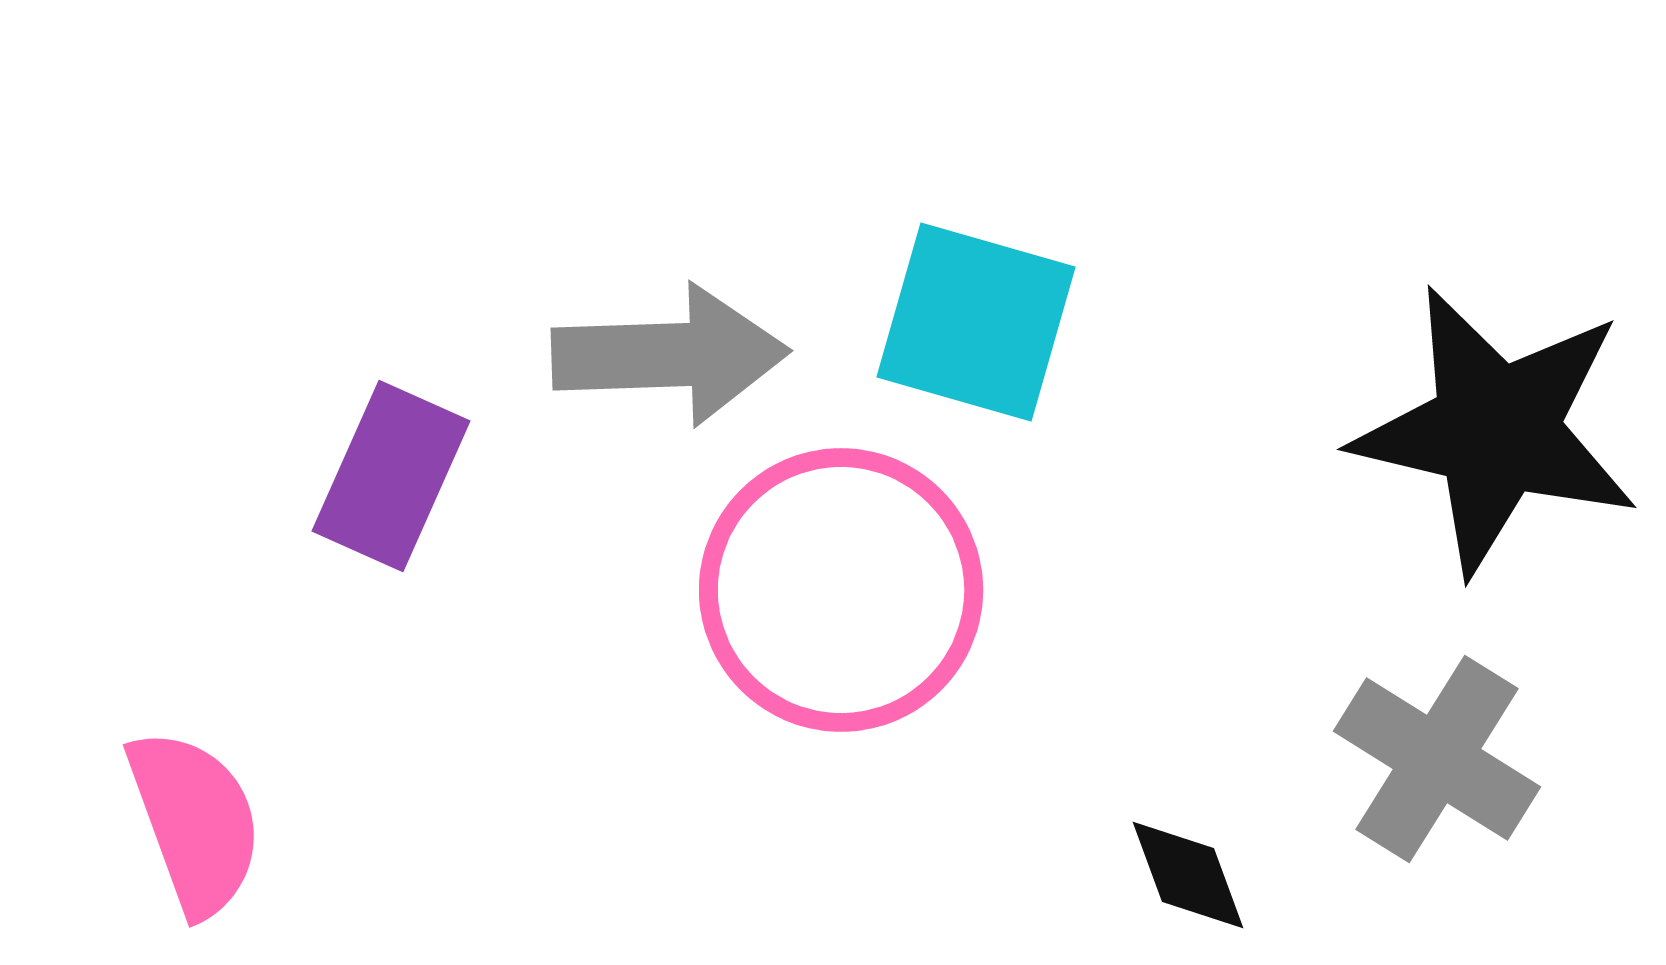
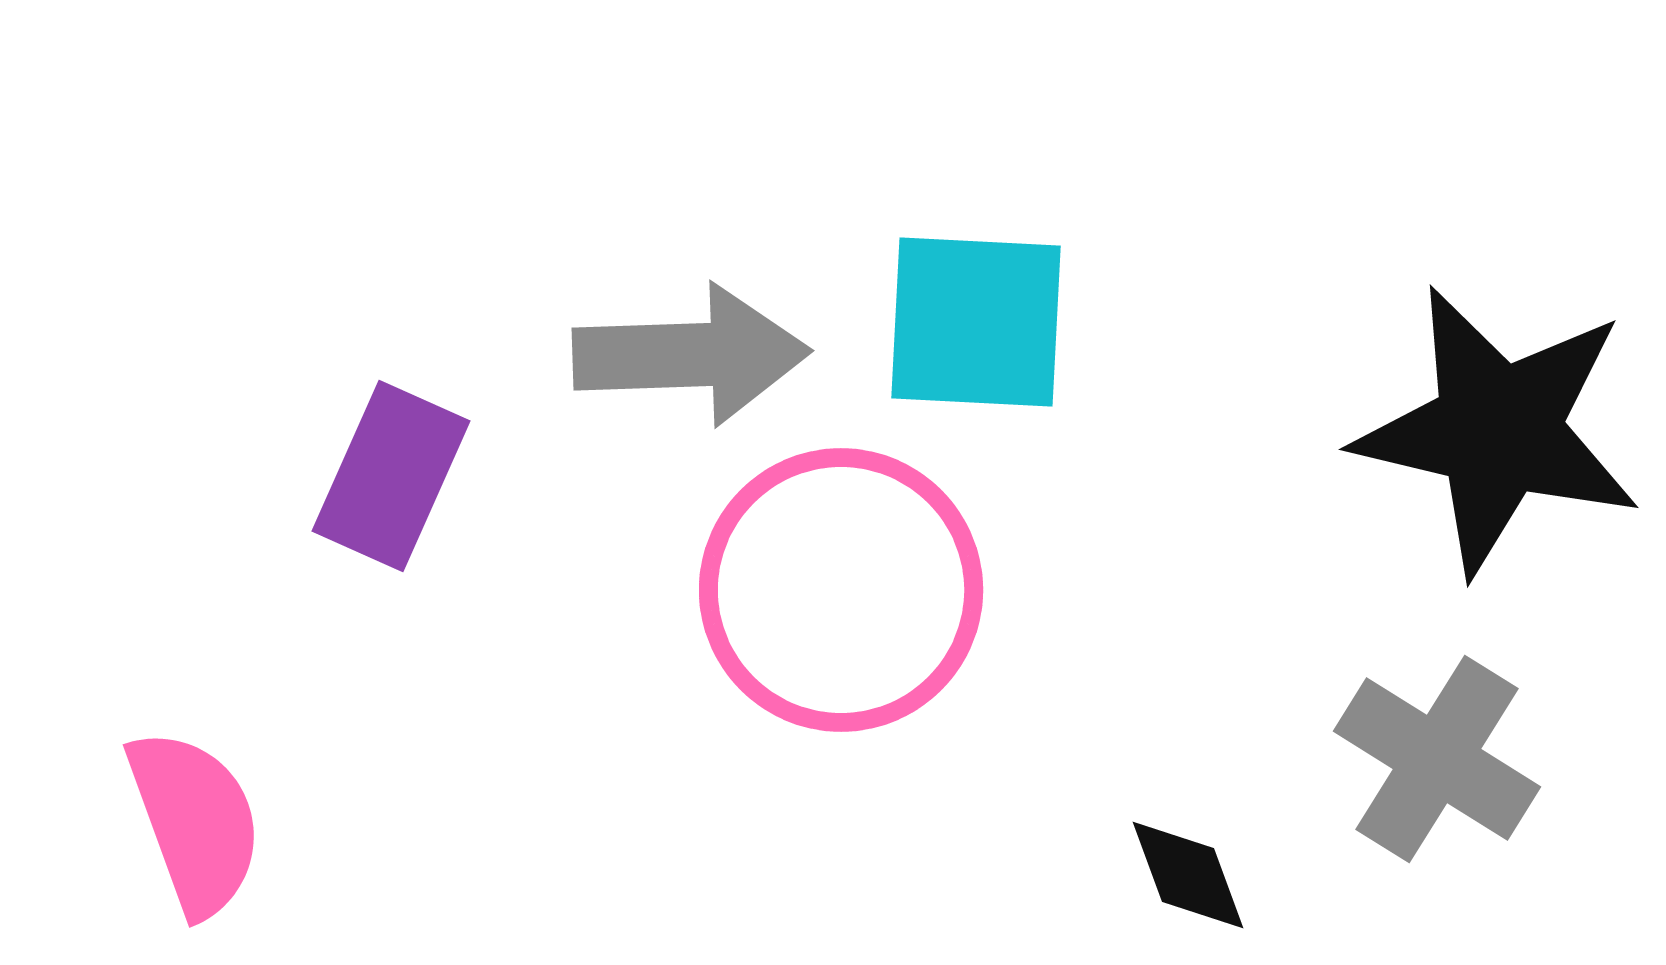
cyan square: rotated 13 degrees counterclockwise
gray arrow: moved 21 px right
black star: moved 2 px right
